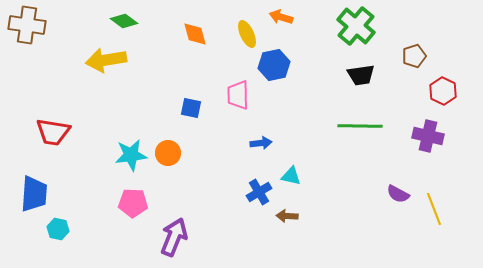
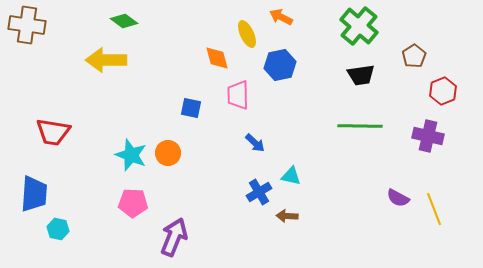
orange arrow: rotated 10 degrees clockwise
green cross: moved 3 px right
orange diamond: moved 22 px right, 24 px down
brown pentagon: rotated 15 degrees counterclockwise
yellow arrow: rotated 9 degrees clockwise
blue hexagon: moved 6 px right
red hexagon: rotated 12 degrees clockwise
blue arrow: moved 6 px left; rotated 50 degrees clockwise
cyan star: rotated 28 degrees clockwise
purple semicircle: moved 4 px down
